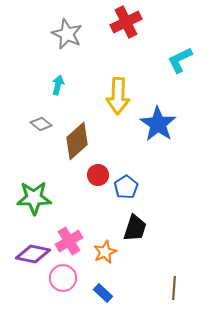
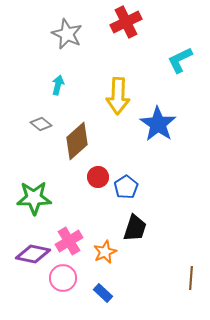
red circle: moved 2 px down
brown line: moved 17 px right, 10 px up
